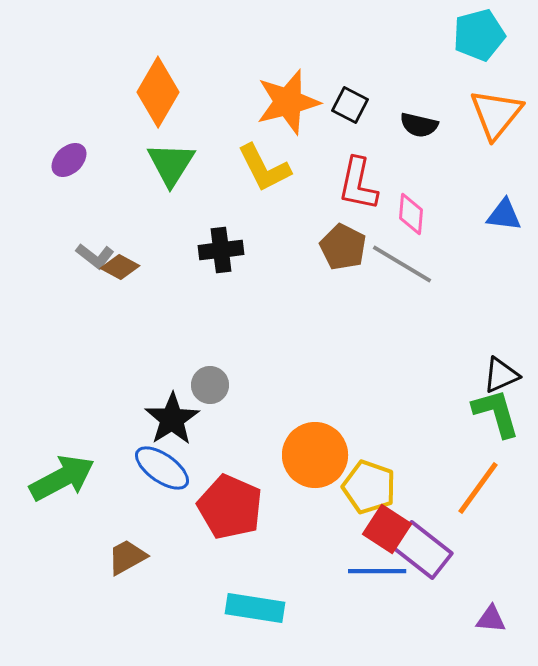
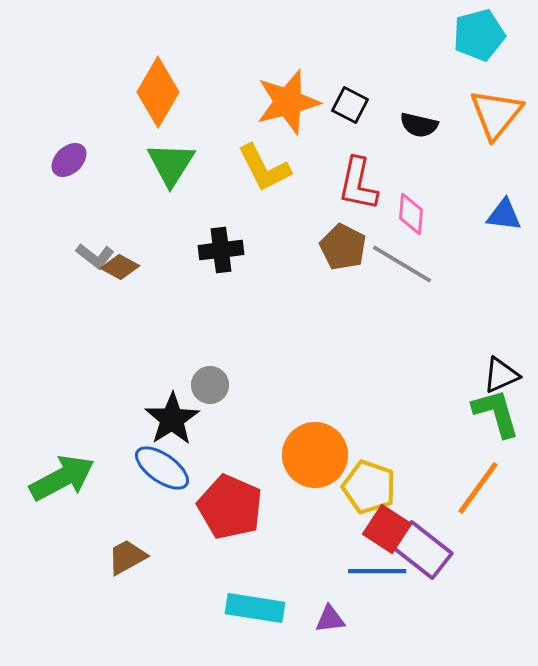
purple triangle: moved 161 px left; rotated 12 degrees counterclockwise
